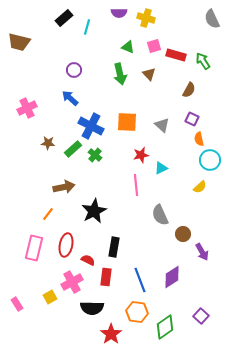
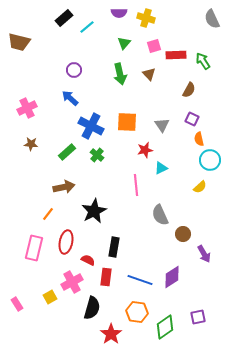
cyan line at (87, 27): rotated 35 degrees clockwise
green triangle at (128, 47): moved 4 px left, 4 px up; rotated 48 degrees clockwise
red rectangle at (176, 55): rotated 18 degrees counterclockwise
gray triangle at (162, 125): rotated 14 degrees clockwise
brown star at (48, 143): moved 17 px left, 1 px down
green rectangle at (73, 149): moved 6 px left, 3 px down
green cross at (95, 155): moved 2 px right
red star at (141, 155): moved 4 px right, 5 px up
red ellipse at (66, 245): moved 3 px up
purple arrow at (202, 252): moved 2 px right, 2 px down
blue line at (140, 280): rotated 50 degrees counterclockwise
black semicircle at (92, 308): rotated 75 degrees counterclockwise
purple square at (201, 316): moved 3 px left, 1 px down; rotated 35 degrees clockwise
